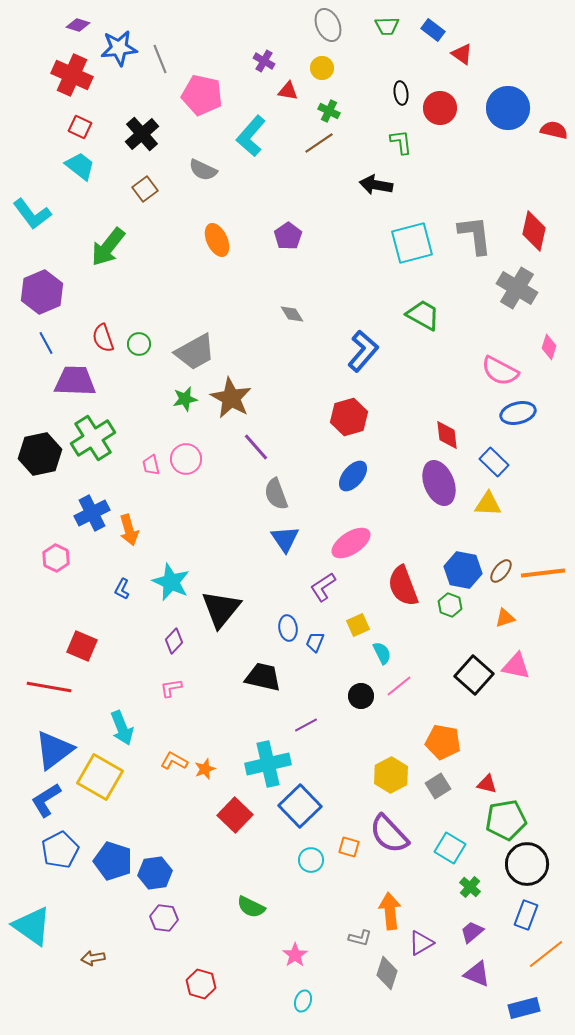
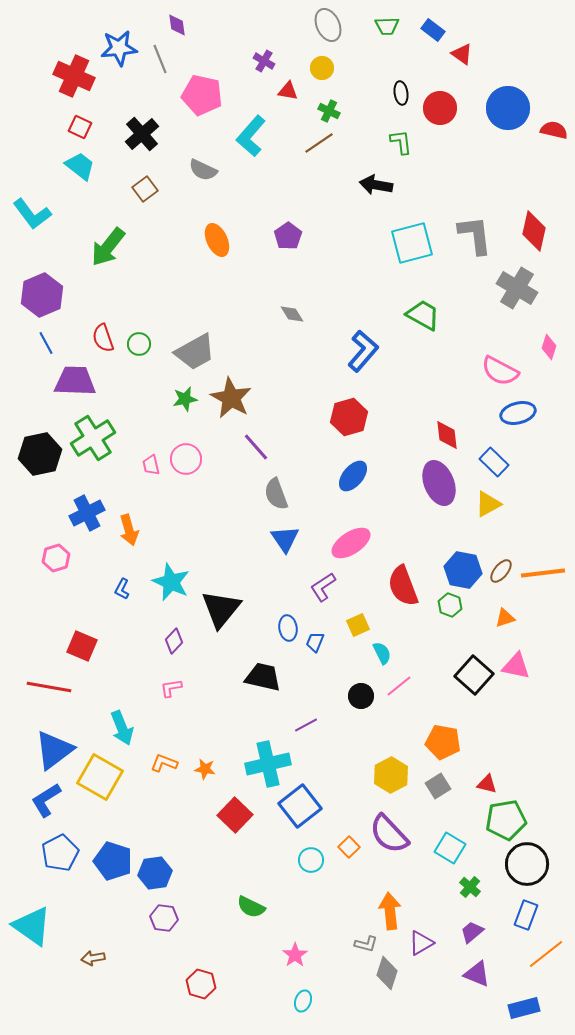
purple diamond at (78, 25): moved 99 px right; rotated 65 degrees clockwise
red cross at (72, 75): moved 2 px right, 1 px down
purple hexagon at (42, 292): moved 3 px down
yellow triangle at (488, 504): rotated 32 degrees counterclockwise
blue cross at (92, 513): moved 5 px left
pink hexagon at (56, 558): rotated 16 degrees clockwise
orange L-shape at (174, 761): moved 10 px left, 2 px down; rotated 8 degrees counterclockwise
orange star at (205, 769): rotated 30 degrees clockwise
blue square at (300, 806): rotated 6 degrees clockwise
orange square at (349, 847): rotated 30 degrees clockwise
blue pentagon at (60, 850): moved 3 px down
gray L-shape at (360, 938): moved 6 px right, 6 px down
